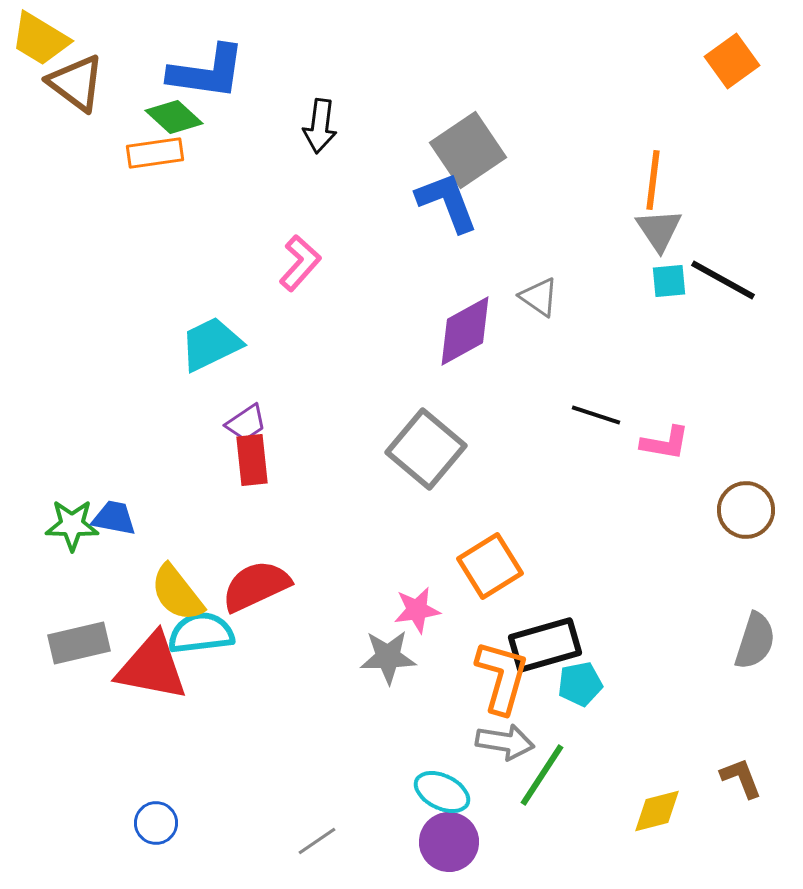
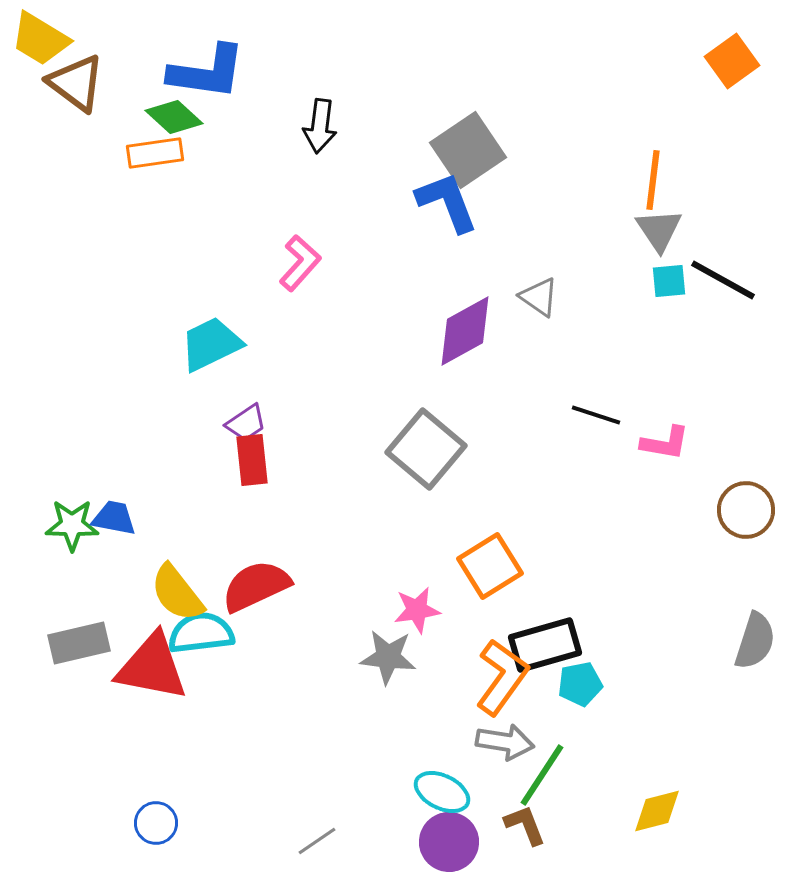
gray star at (388, 657): rotated 8 degrees clockwise
orange L-shape at (502, 677): rotated 20 degrees clockwise
brown L-shape at (741, 778): moved 216 px left, 47 px down
